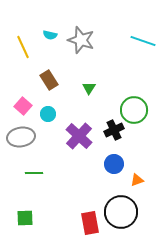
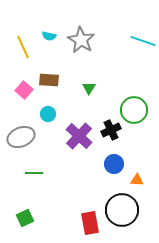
cyan semicircle: moved 1 px left, 1 px down
gray star: rotated 12 degrees clockwise
brown rectangle: rotated 54 degrees counterclockwise
pink square: moved 1 px right, 16 px up
black cross: moved 3 px left
gray ellipse: rotated 12 degrees counterclockwise
orange triangle: rotated 24 degrees clockwise
black circle: moved 1 px right, 2 px up
green square: rotated 24 degrees counterclockwise
